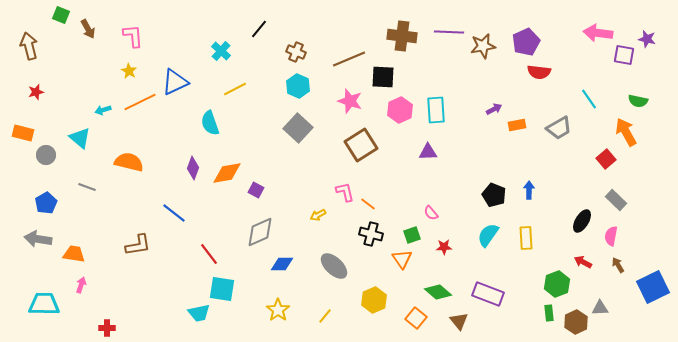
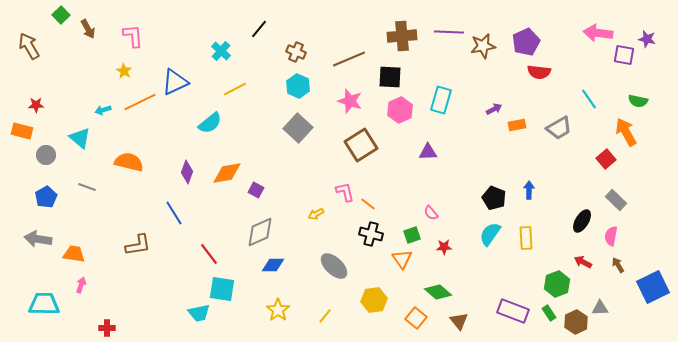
green square at (61, 15): rotated 24 degrees clockwise
brown cross at (402, 36): rotated 12 degrees counterclockwise
brown arrow at (29, 46): rotated 16 degrees counterclockwise
yellow star at (129, 71): moved 5 px left
black square at (383, 77): moved 7 px right
red star at (36, 92): moved 13 px down; rotated 14 degrees clockwise
cyan rectangle at (436, 110): moved 5 px right, 10 px up; rotated 20 degrees clockwise
cyan semicircle at (210, 123): rotated 110 degrees counterclockwise
orange rectangle at (23, 133): moved 1 px left, 2 px up
purple diamond at (193, 168): moved 6 px left, 4 px down
black pentagon at (494, 195): moved 3 px down
blue pentagon at (46, 203): moved 6 px up
blue line at (174, 213): rotated 20 degrees clockwise
yellow arrow at (318, 215): moved 2 px left, 1 px up
cyan semicircle at (488, 235): moved 2 px right, 1 px up
blue diamond at (282, 264): moved 9 px left, 1 px down
purple rectangle at (488, 294): moved 25 px right, 17 px down
yellow hexagon at (374, 300): rotated 15 degrees clockwise
green rectangle at (549, 313): rotated 28 degrees counterclockwise
